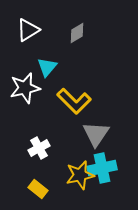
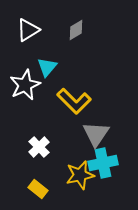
gray diamond: moved 1 px left, 3 px up
white star: moved 3 px up; rotated 12 degrees counterclockwise
white cross: moved 1 px up; rotated 15 degrees counterclockwise
cyan cross: moved 1 px right, 5 px up
